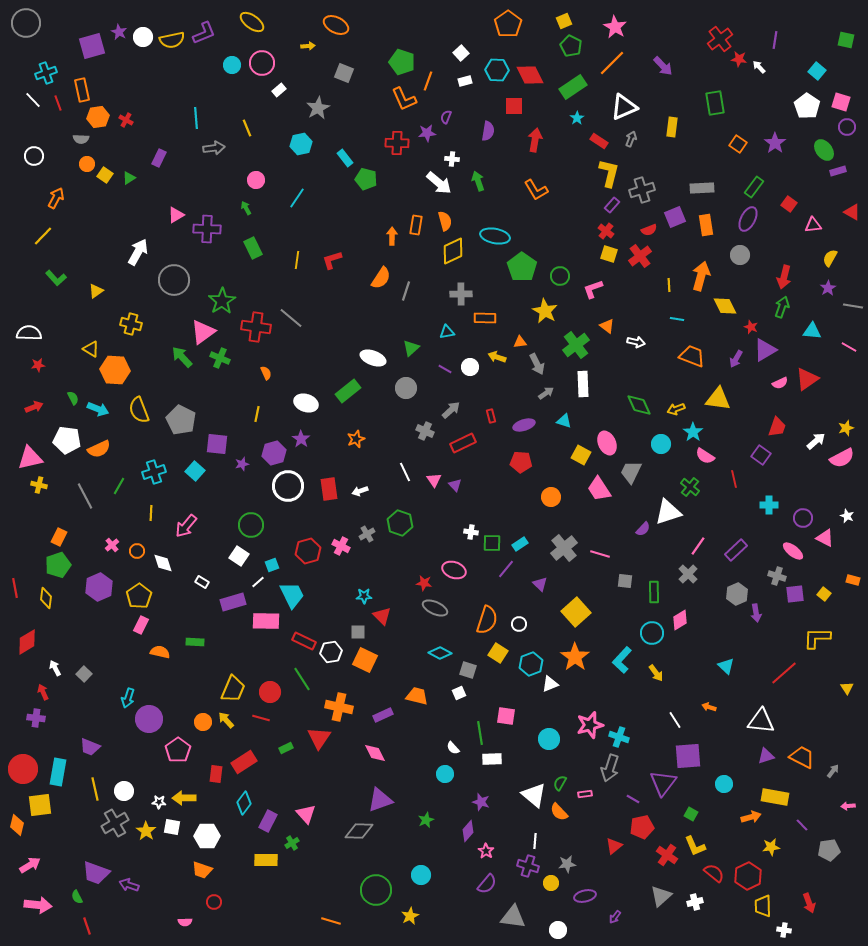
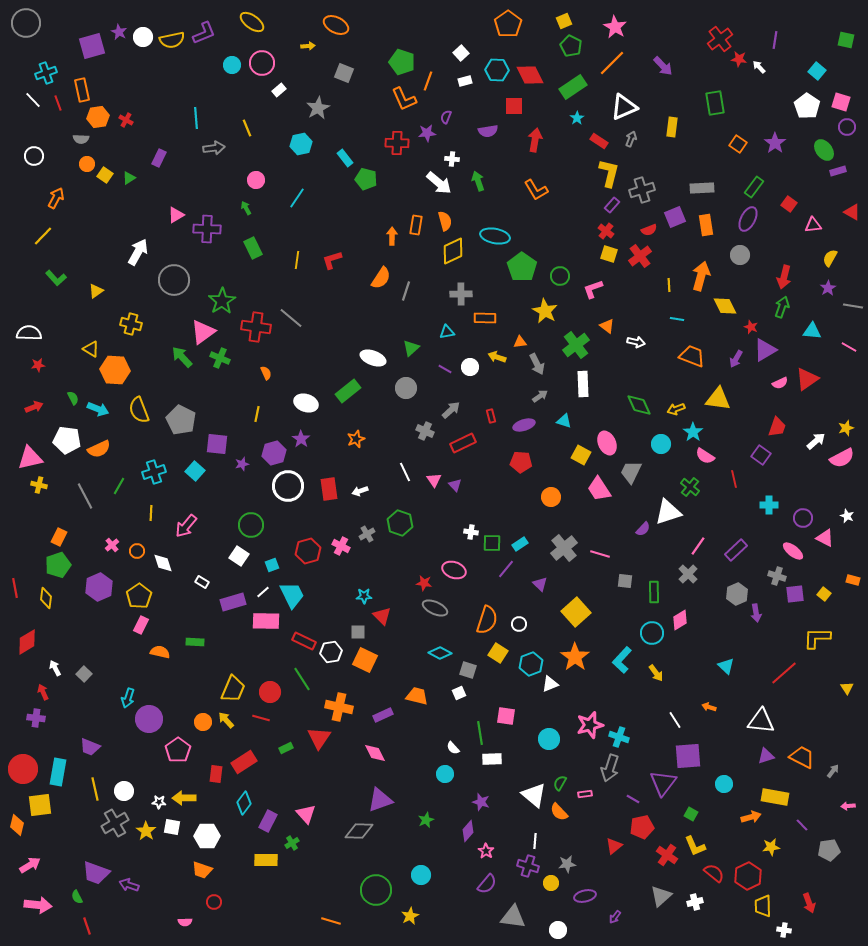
purple semicircle at (488, 131): rotated 72 degrees clockwise
gray arrow at (546, 393): moved 6 px left, 3 px down
white line at (258, 582): moved 5 px right, 10 px down
